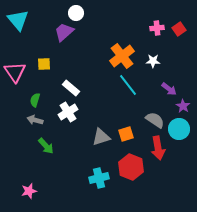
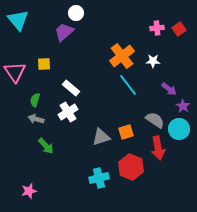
gray arrow: moved 1 px right, 1 px up
orange square: moved 2 px up
